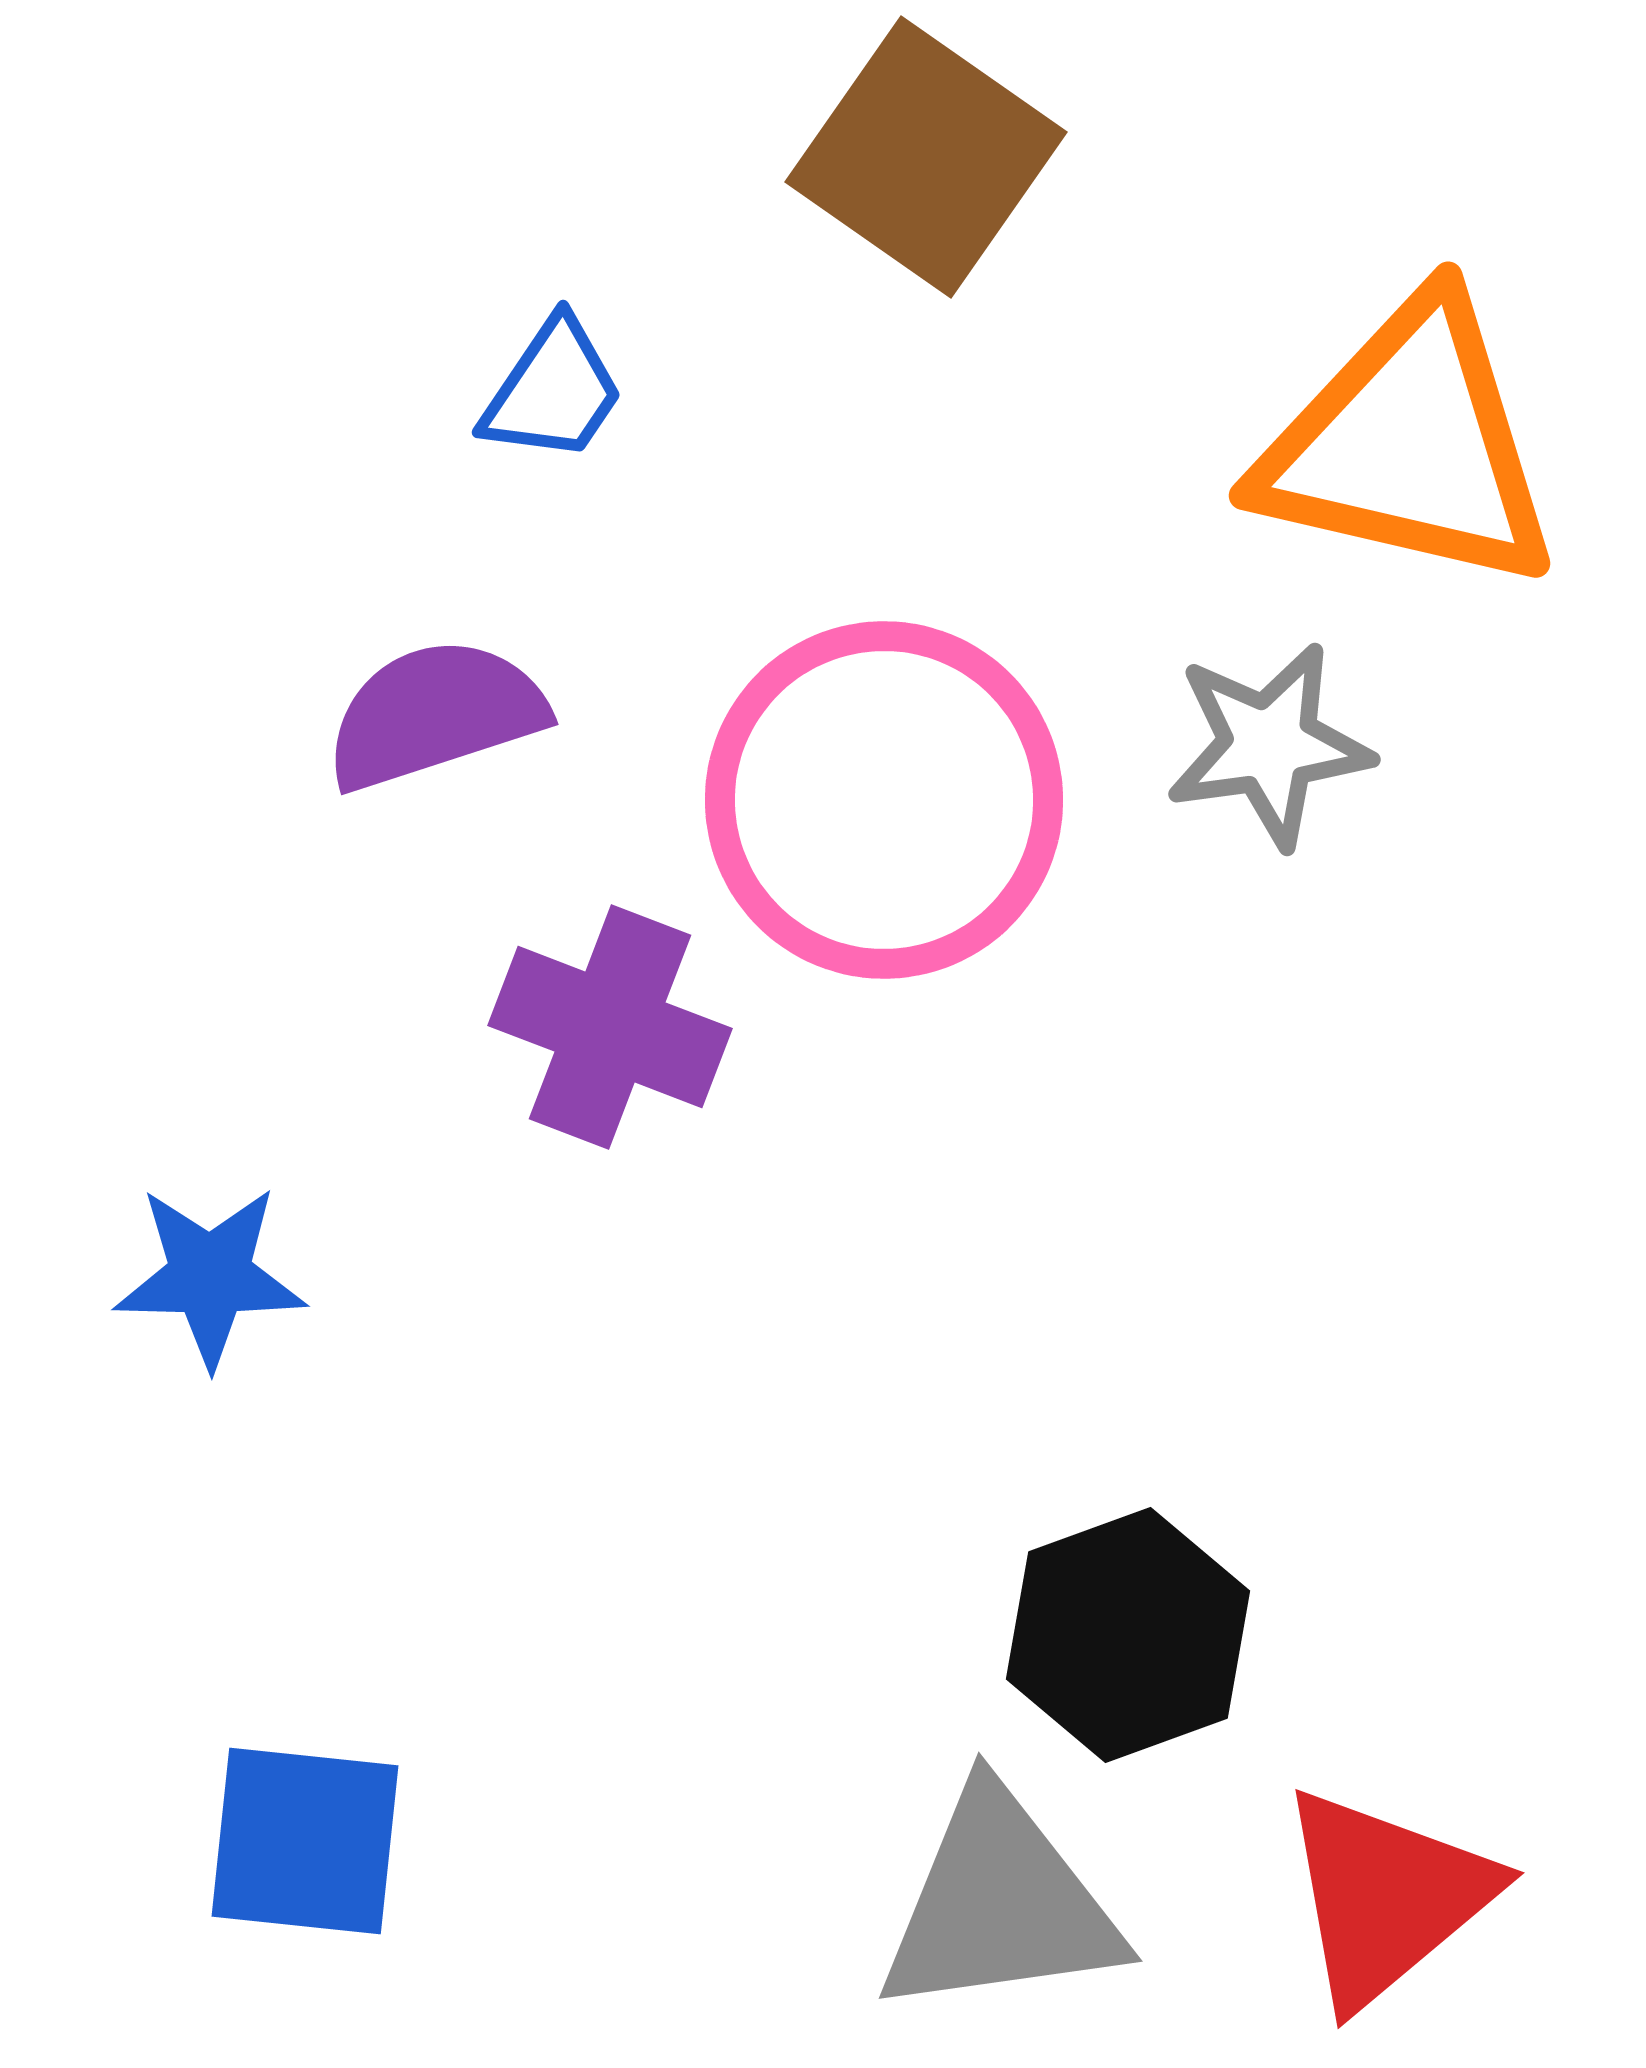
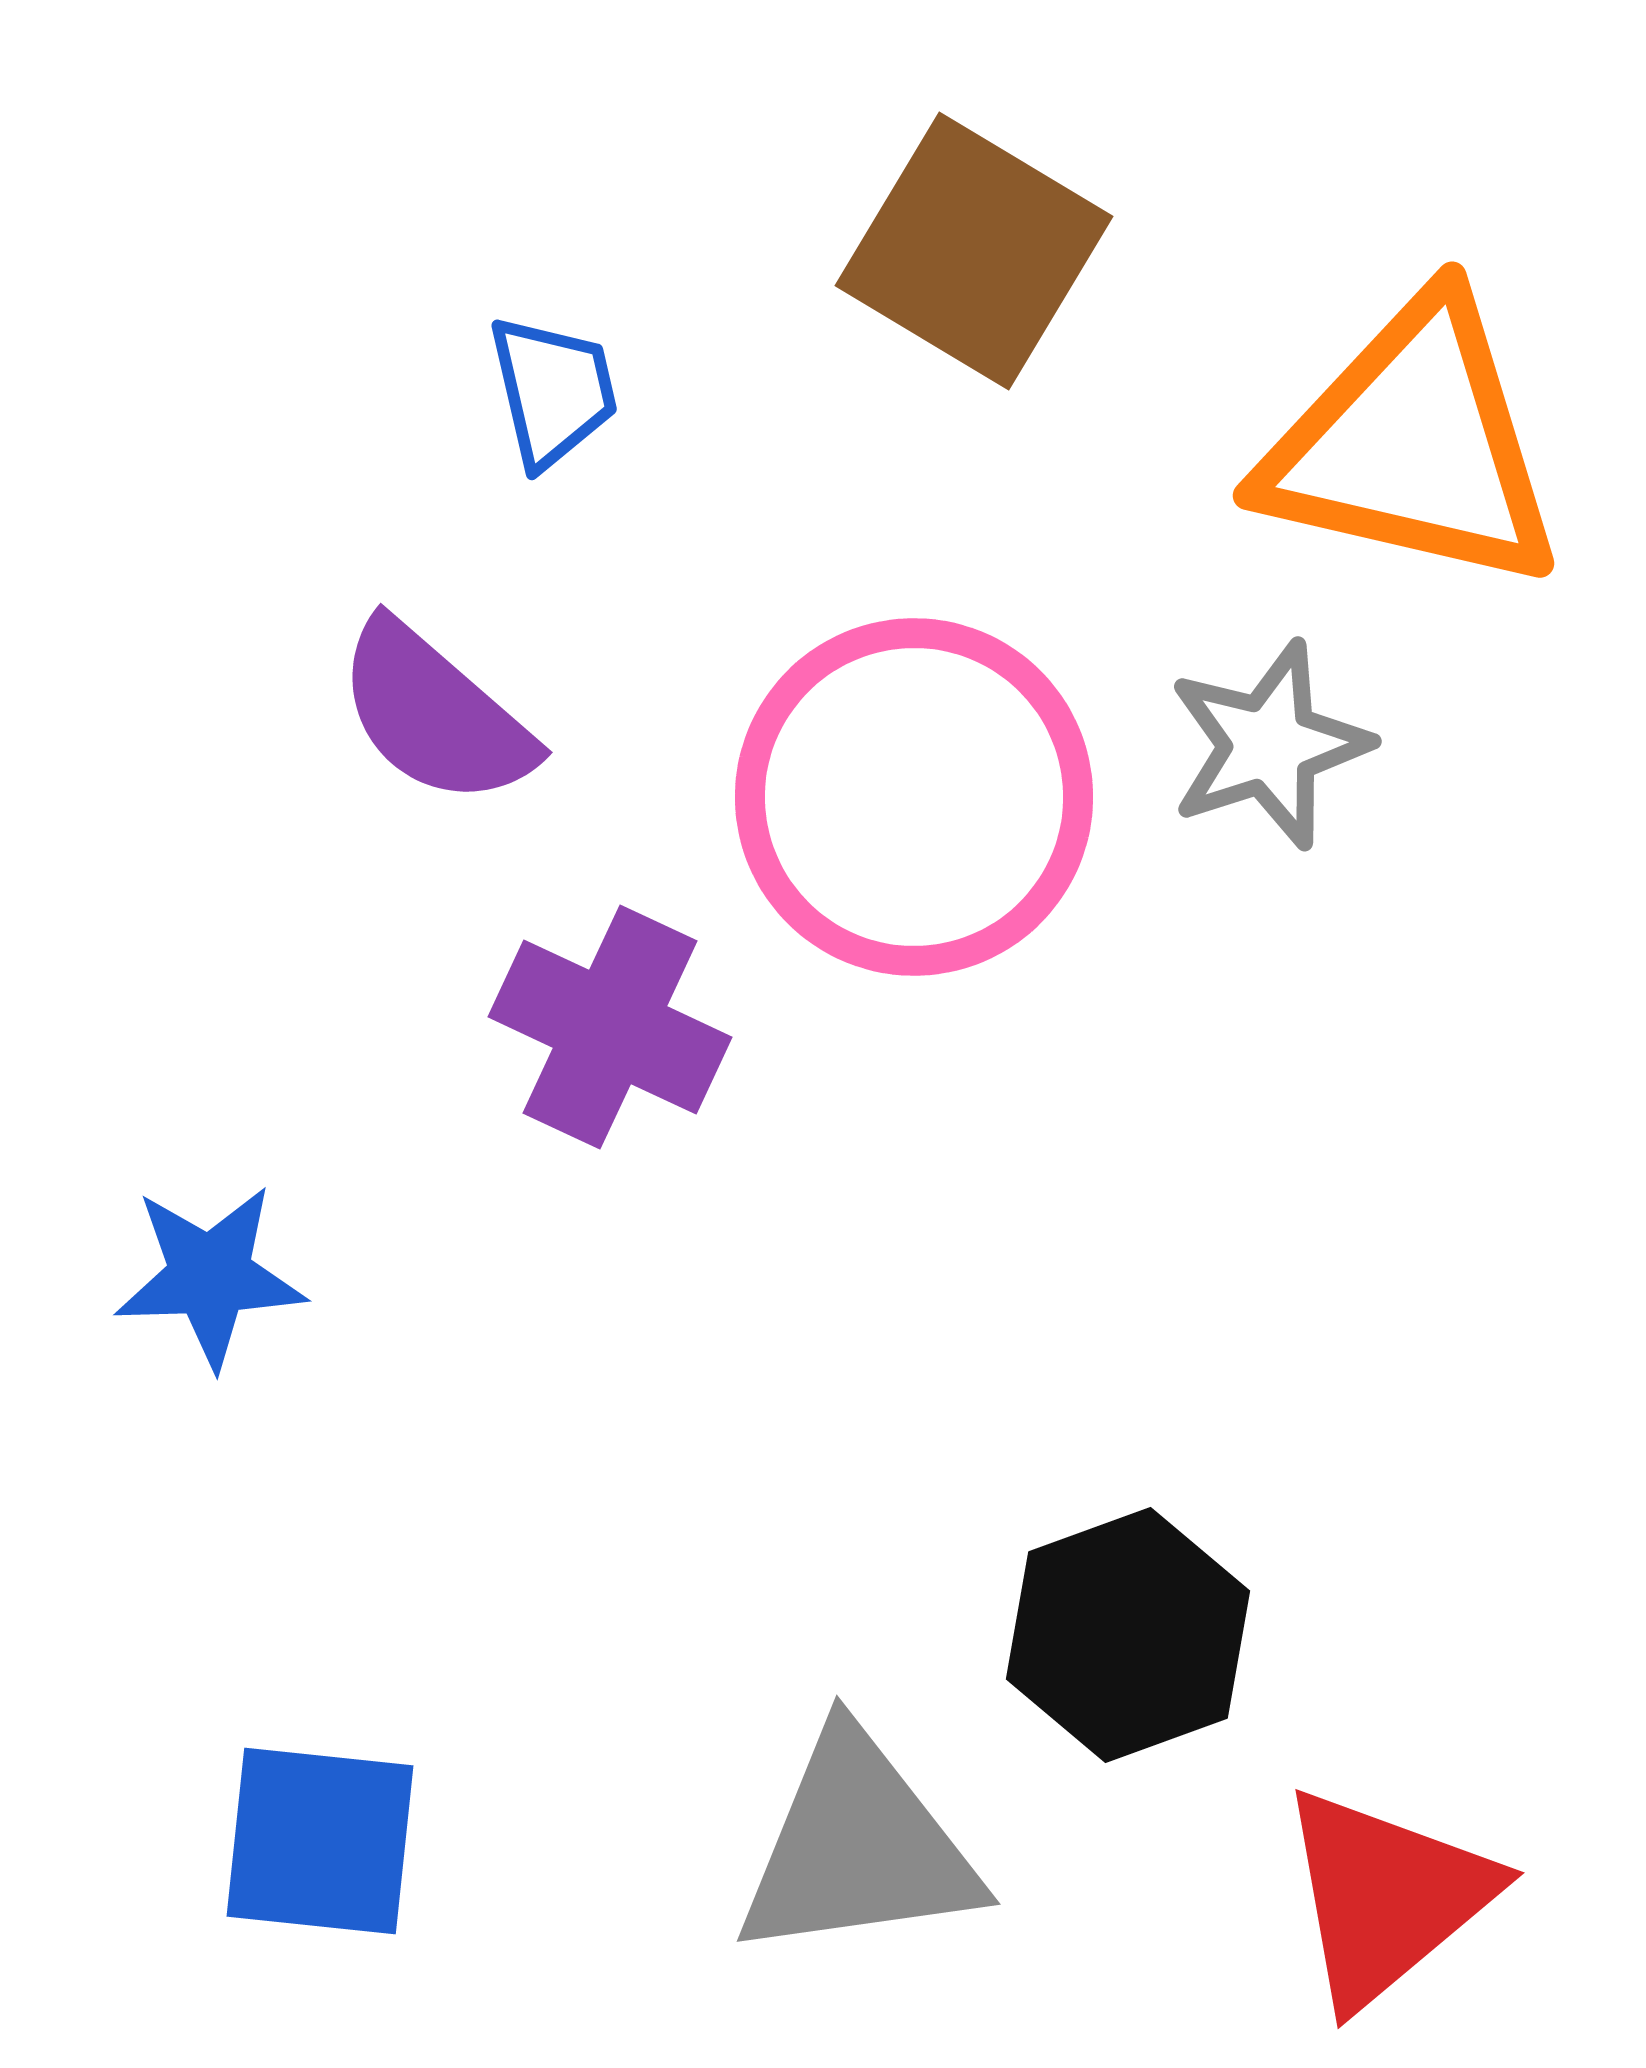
brown square: moved 48 px right, 94 px down; rotated 4 degrees counterclockwise
blue trapezoid: rotated 47 degrees counterclockwise
orange triangle: moved 4 px right
purple semicircle: rotated 121 degrees counterclockwise
gray star: rotated 10 degrees counterclockwise
pink circle: moved 30 px right, 3 px up
purple cross: rotated 4 degrees clockwise
blue star: rotated 3 degrees counterclockwise
blue square: moved 15 px right
gray triangle: moved 142 px left, 57 px up
